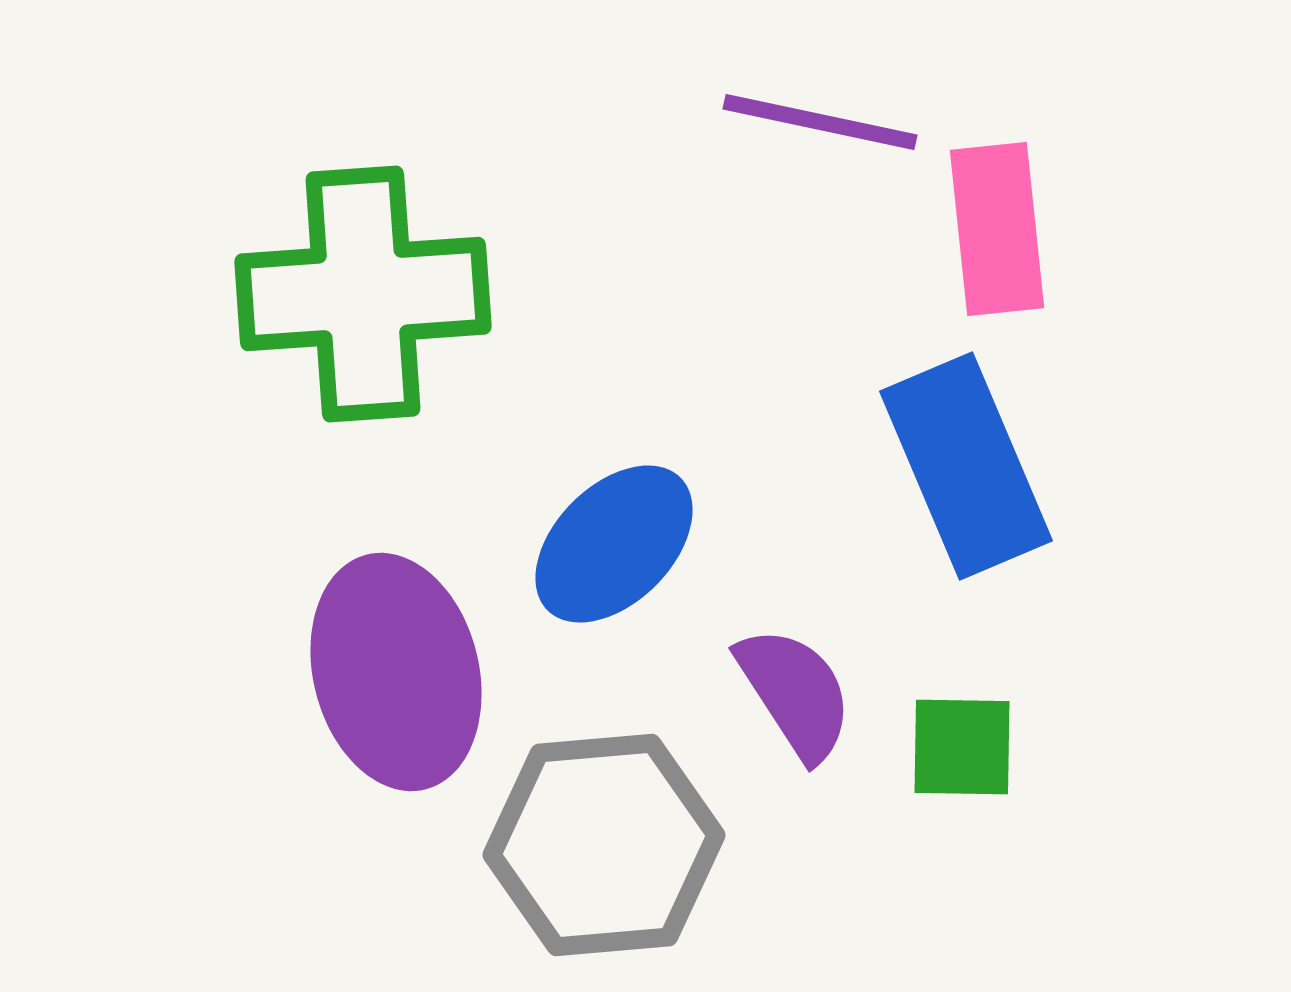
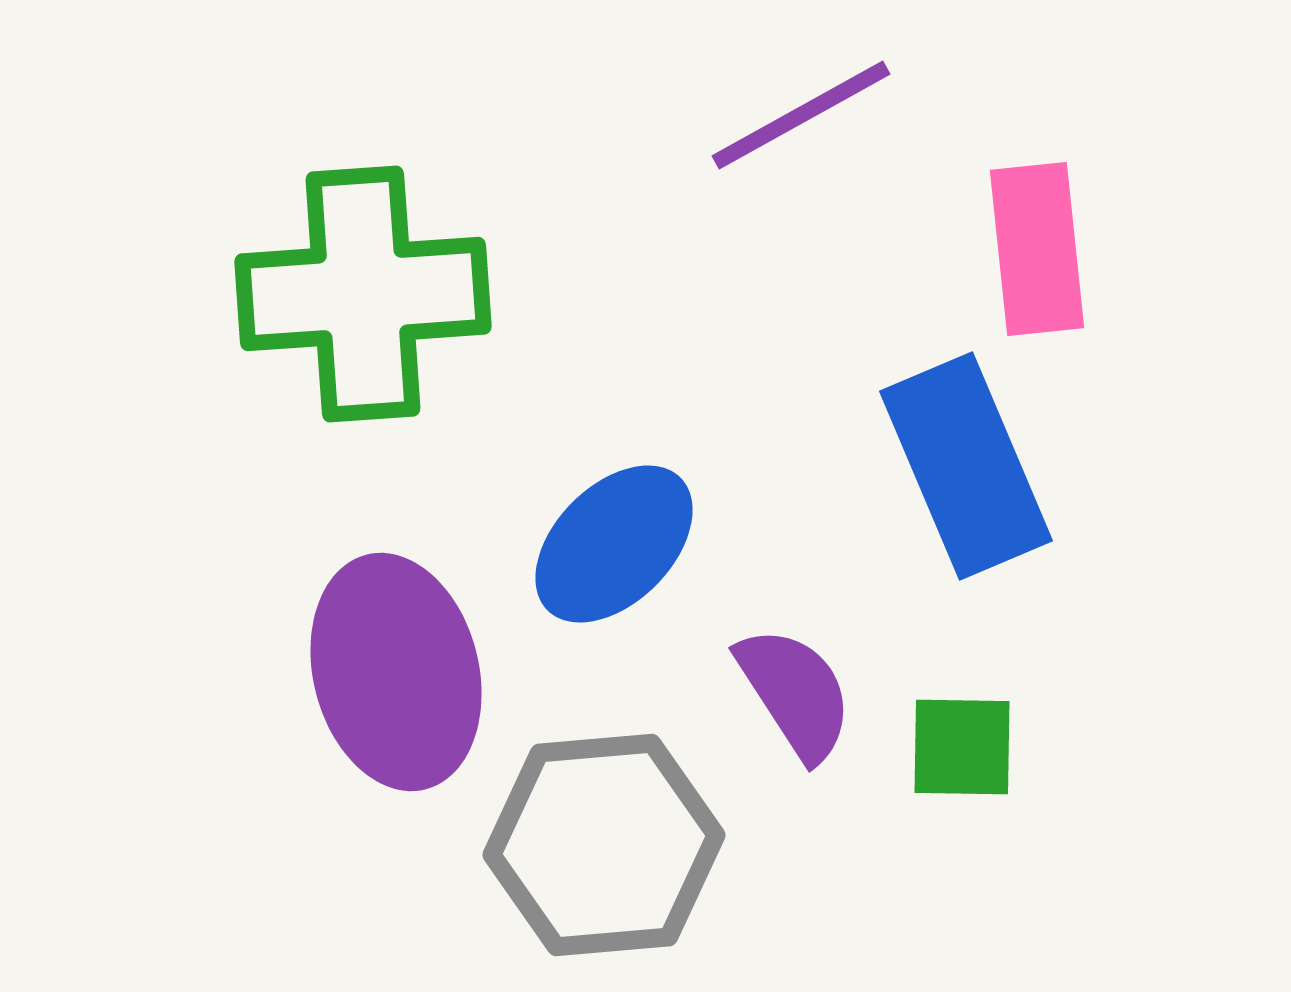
purple line: moved 19 px left, 7 px up; rotated 41 degrees counterclockwise
pink rectangle: moved 40 px right, 20 px down
